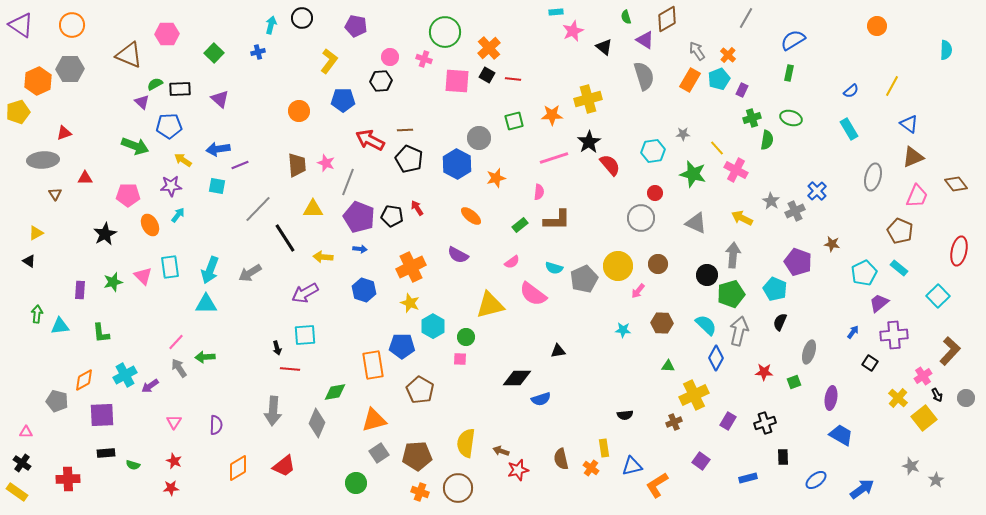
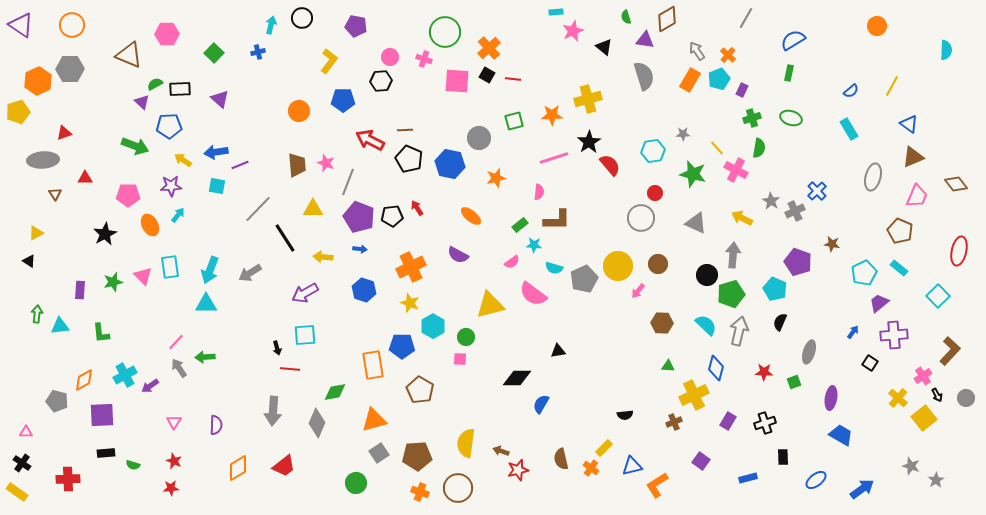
purple triangle at (645, 40): rotated 24 degrees counterclockwise
green semicircle at (767, 140): moved 8 px left, 8 px down
blue arrow at (218, 149): moved 2 px left, 3 px down
blue hexagon at (457, 164): moved 7 px left; rotated 16 degrees counterclockwise
black pentagon at (392, 216): rotated 15 degrees counterclockwise
cyan star at (623, 330): moved 89 px left, 85 px up
blue diamond at (716, 358): moved 10 px down; rotated 15 degrees counterclockwise
blue semicircle at (541, 399): moved 5 px down; rotated 138 degrees clockwise
yellow rectangle at (604, 448): rotated 54 degrees clockwise
